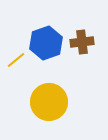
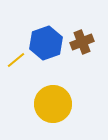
brown cross: rotated 15 degrees counterclockwise
yellow circle: moved 4 px right, 2 px down
